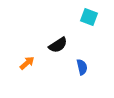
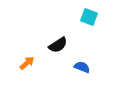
blue semicircle: rotated 56 degrees counterclockwise
